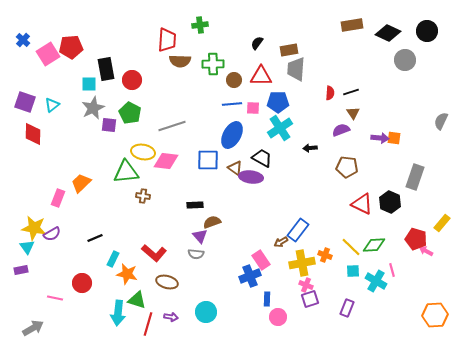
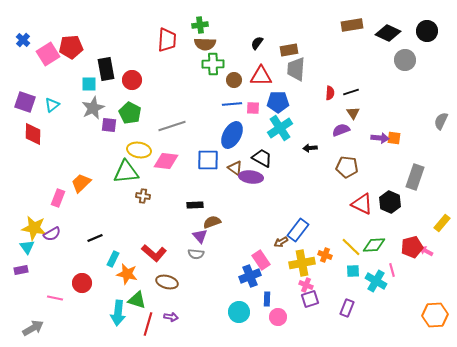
brown semicircle at (180, 61): moved 25 px right, 17 px up
yellow ellipse at (143, 152): moved 4 px left, 2 px up
red pentagon at (416, 239): moved 4 px left, 8 px down; rotated 30 degrees counterclockwise
cyan circle at (206, 312): moved 33 px right
